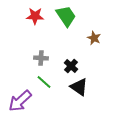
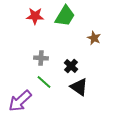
green trapezoid: moved 1 px left; rotated 65 degrees clockwise
